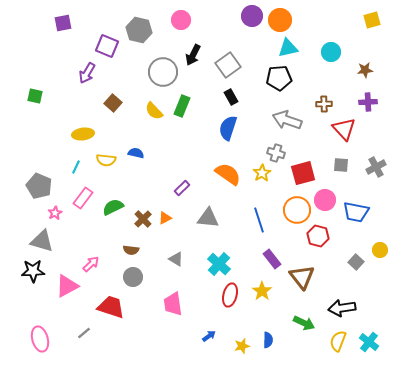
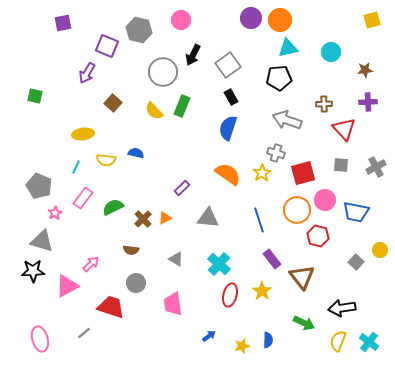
purple circle at (252, 16): moved 1 px left, 2 px down
gray circle at (133, 277): moved 3 px right, 6 px down
